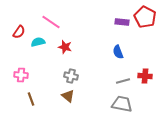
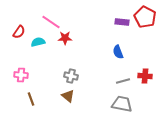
red star: moved 9 px up; rotated 16 degrees counterclockwise
